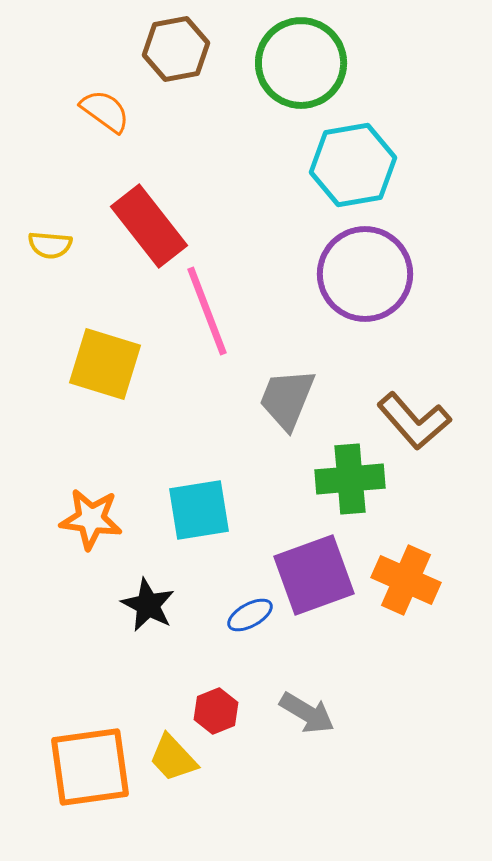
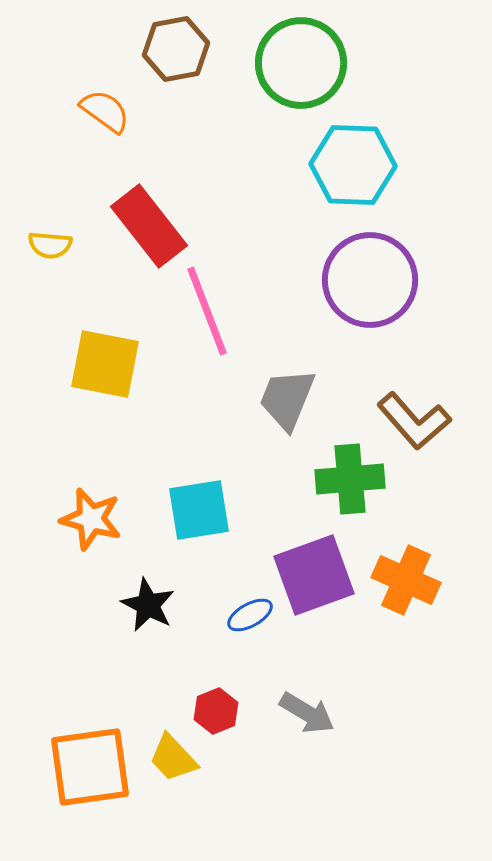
cyan hexagon: rotated 12 degrees clockwise
purple circle: moved 5 px right, 6 px down
yellow square: rotated 6 degrees counterclockwise
orange star: rotated 8 degrees clockwise
